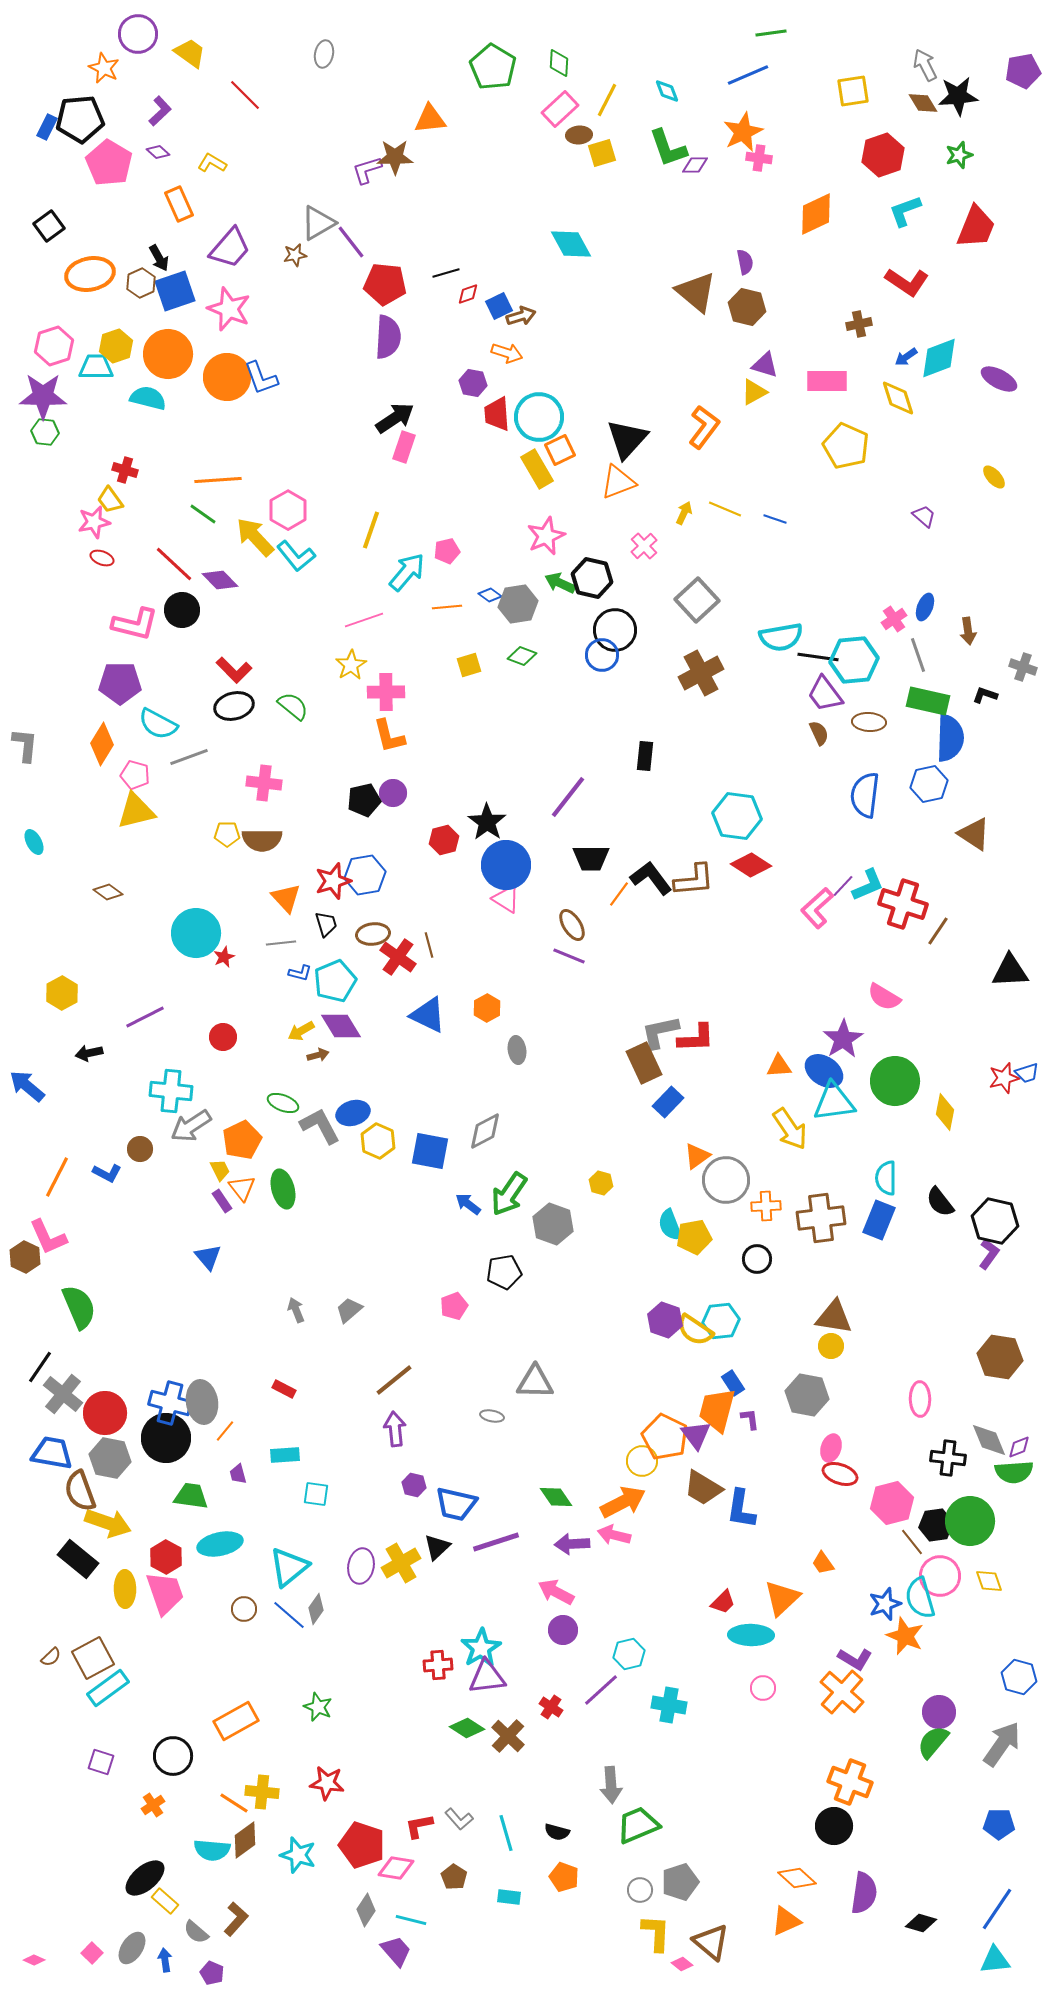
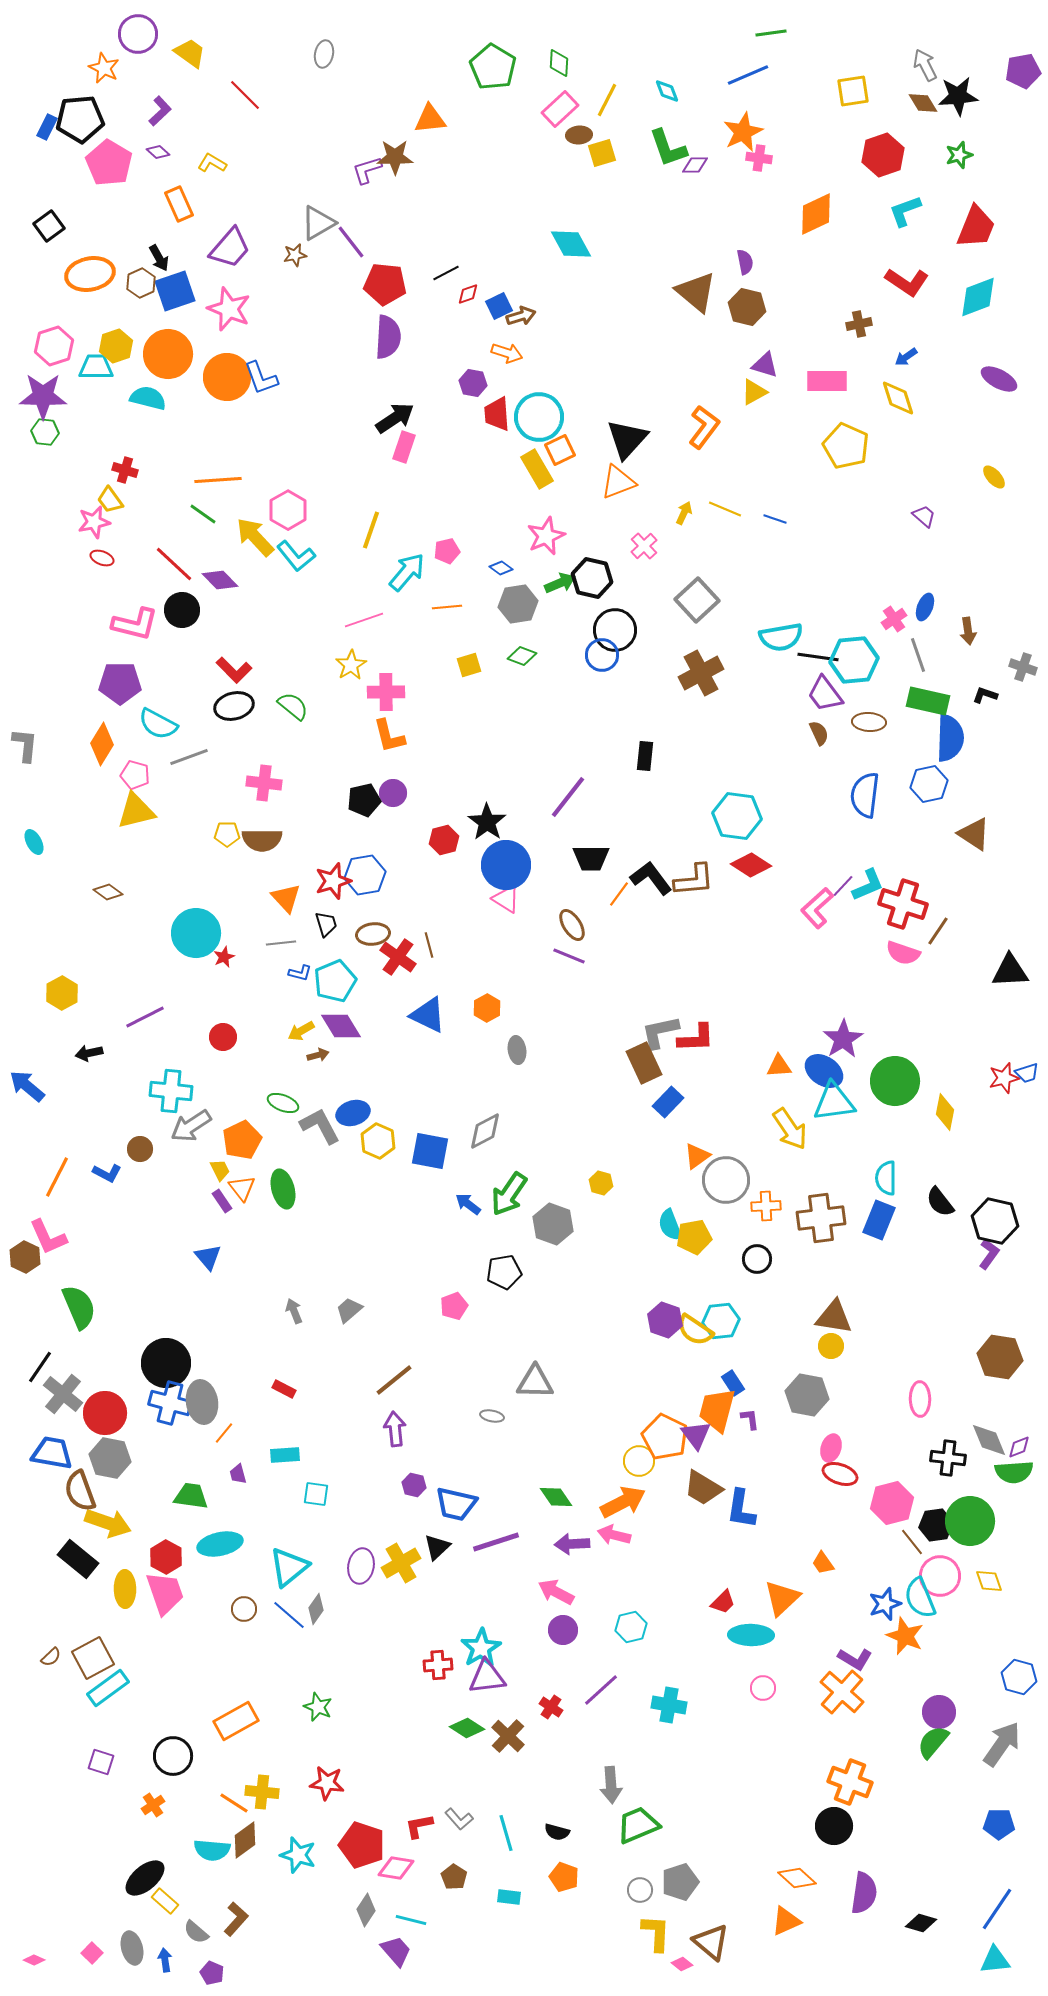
black line at (446, 273): rotated 12 degrees counterclockwise
cyan diamond at (939, 358): moved 39 px right, 61 px up
green arrow at (560, 583): rotated 132 degrees clockwise
blue diamond at (490, 595): moved 11 px right, 27 px up
pink semicircle at (884, 997): moved 19 px right, 44 px up; rotated 12 degrees counterclockwise
gray arrow at (296, 1310): moved 2 px left, 1 px down
orange line at (225, 1431): moved 1 px left, 2 px down
black circle at (166, 1438): moved 75 px up
yellow circle at (642, 1461): moved 3 px left
cyan semicircle at (920, 1598): rotated 6 degrees counterclockwise
cyan hexagon at (629, 1654): moved 2 px right, 27 px up
gray ellipse at (132, 1948): rotated 48 degrees counterclockwise
